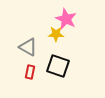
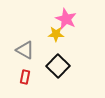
gray triangle: moved 3 px left, 3 px down
black square: rotated 25 degrees clockwise
red rectangle: moved 5 px left, 5 px down
